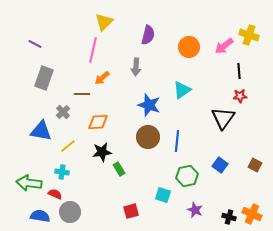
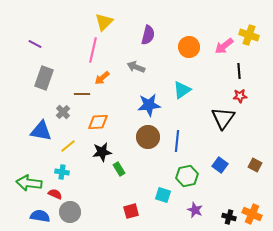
gray arrow: rotated 108 degrees clockwise
blue star: rotated 25 degrees counterclockwise
